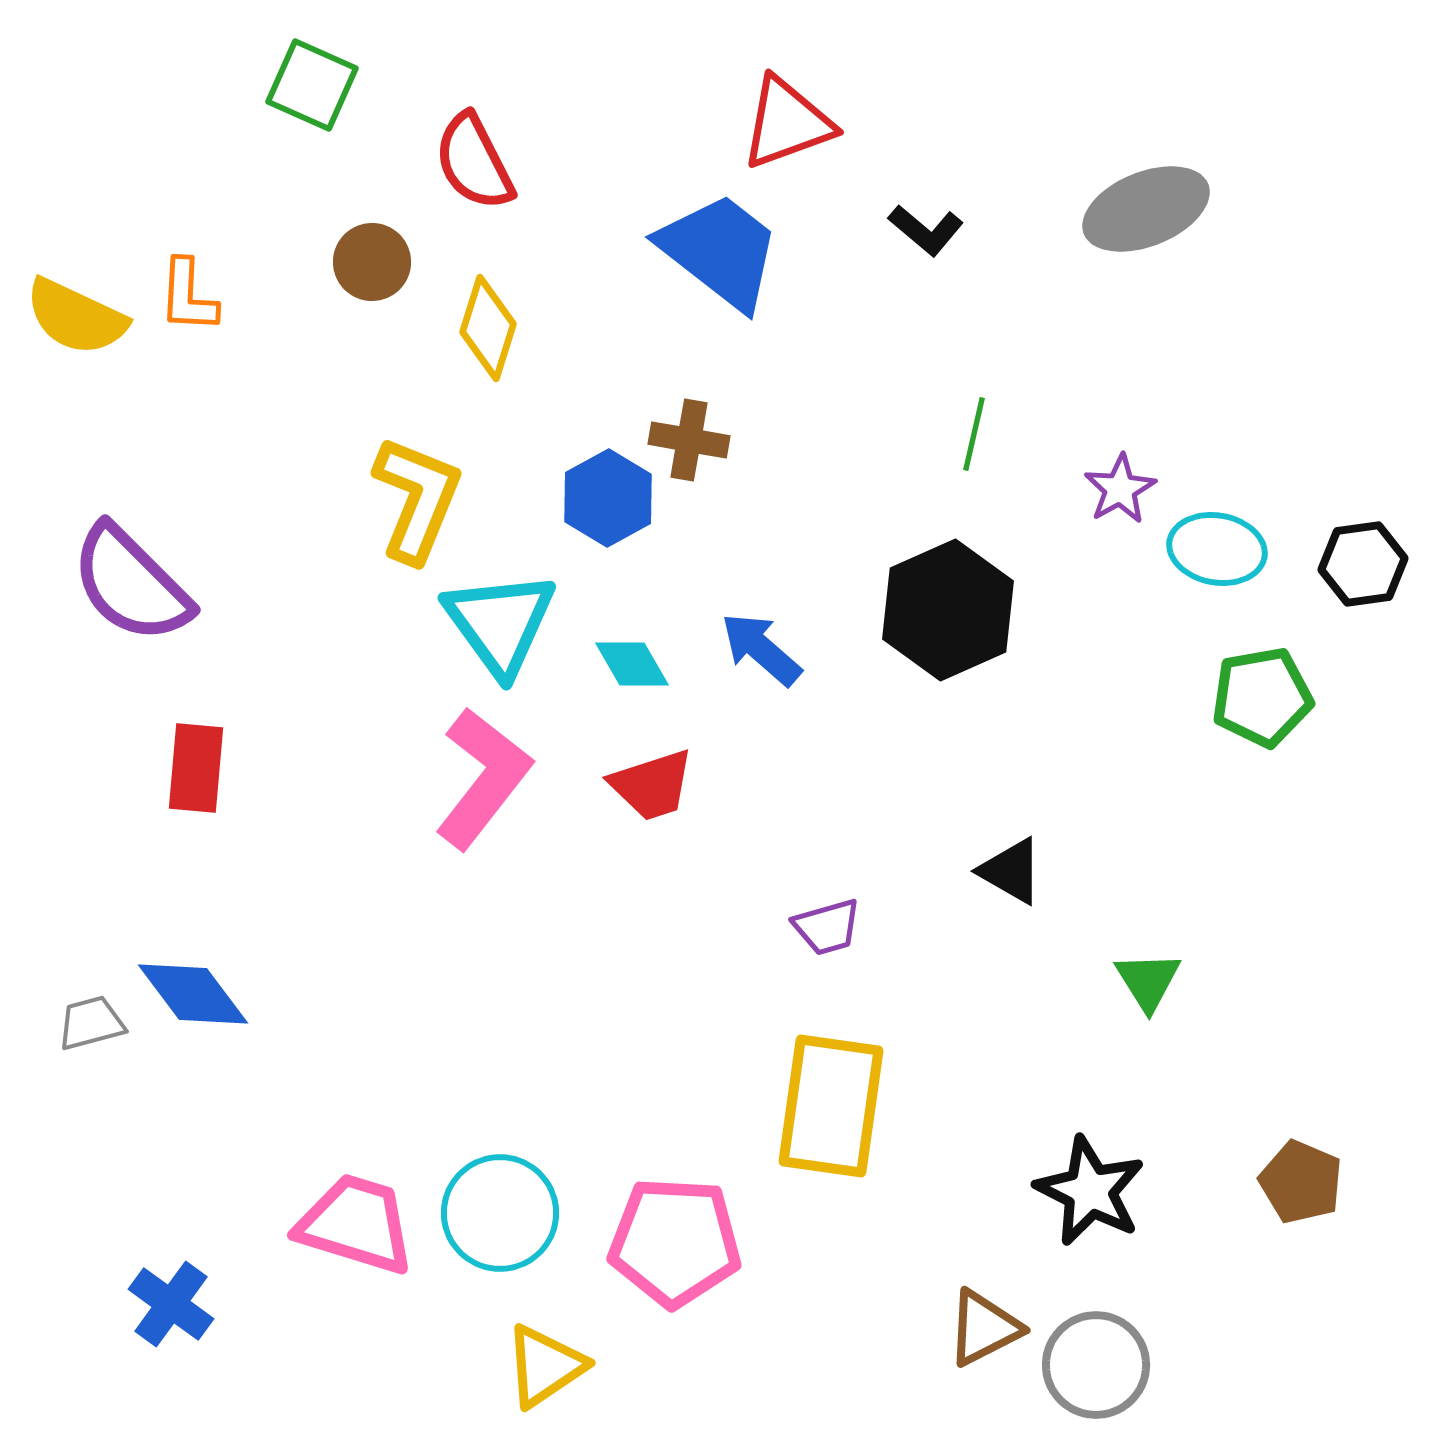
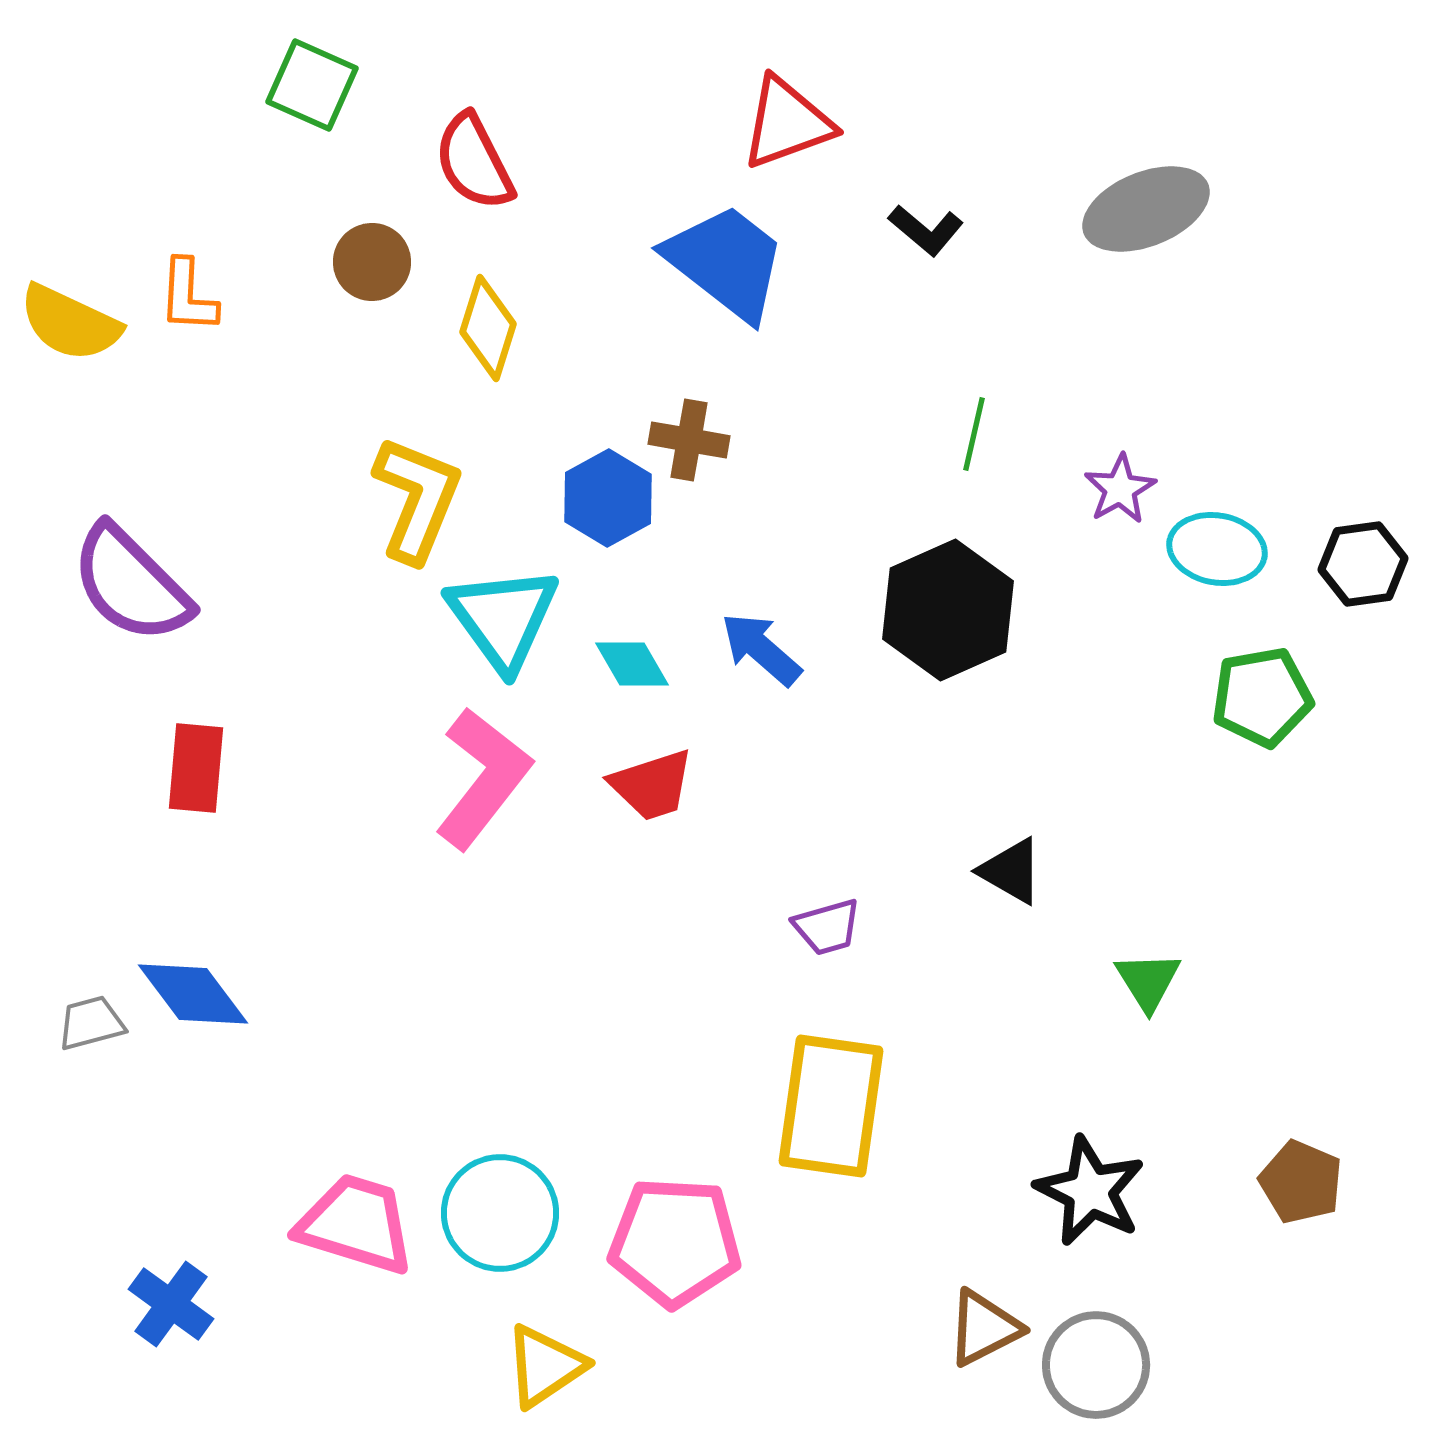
blue trapezoid at (720, 251): moved 6 px right, 11 px down
yellow semicircle at (76, 317): moved 6 px left, 6 px down
cyan triangle at (500, 623): moved 3 px right, 5 px up
